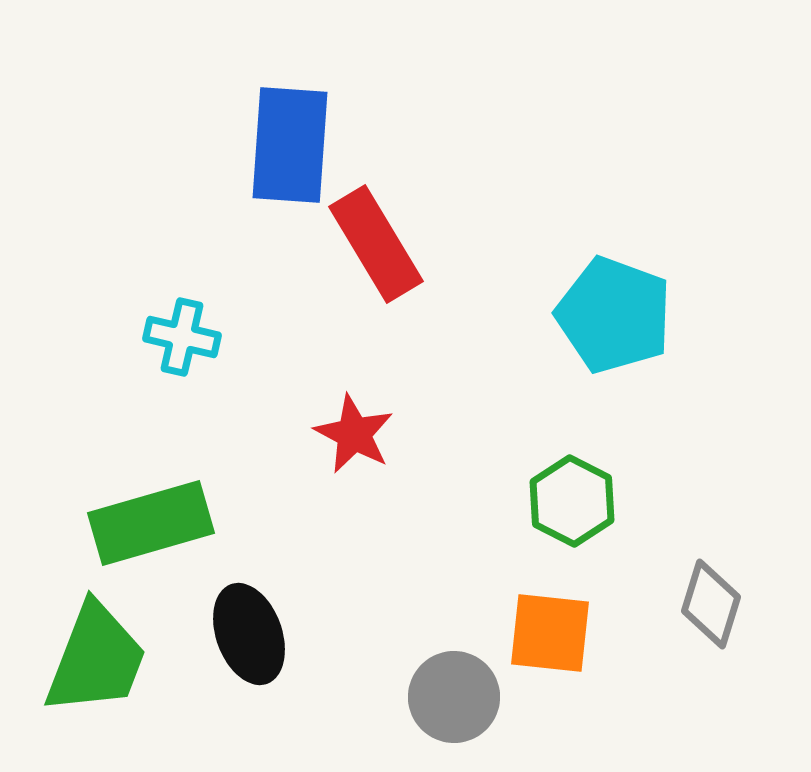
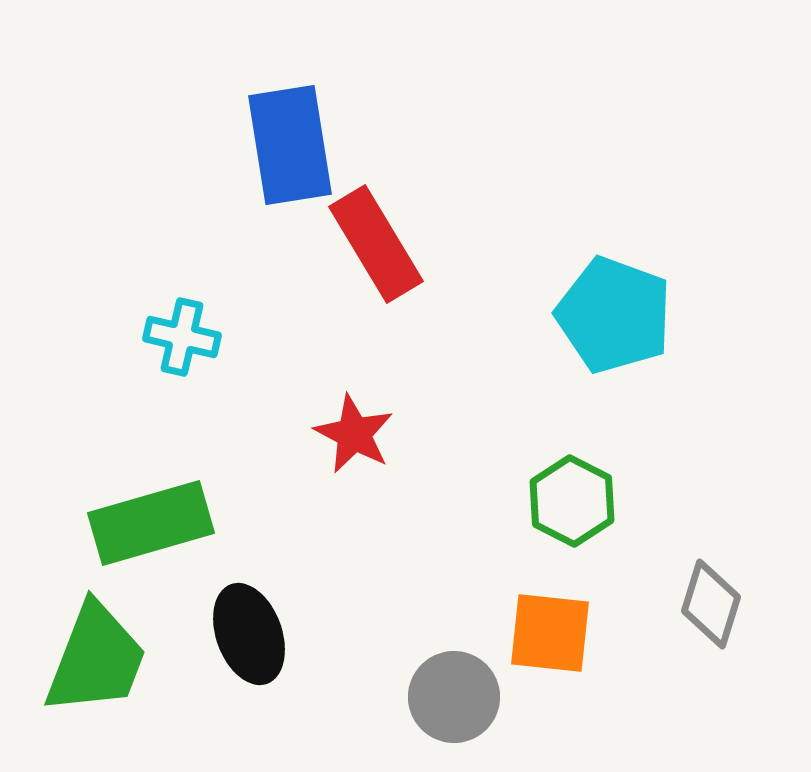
blue rectangle: rotated 13 degrees counterclockwise
